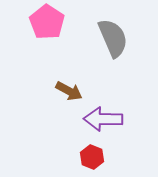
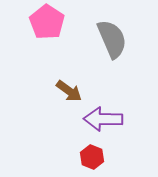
gray semicircle: moved 1 px left, 1 px down
brown arrow: rotated 8 degrees clockwise
